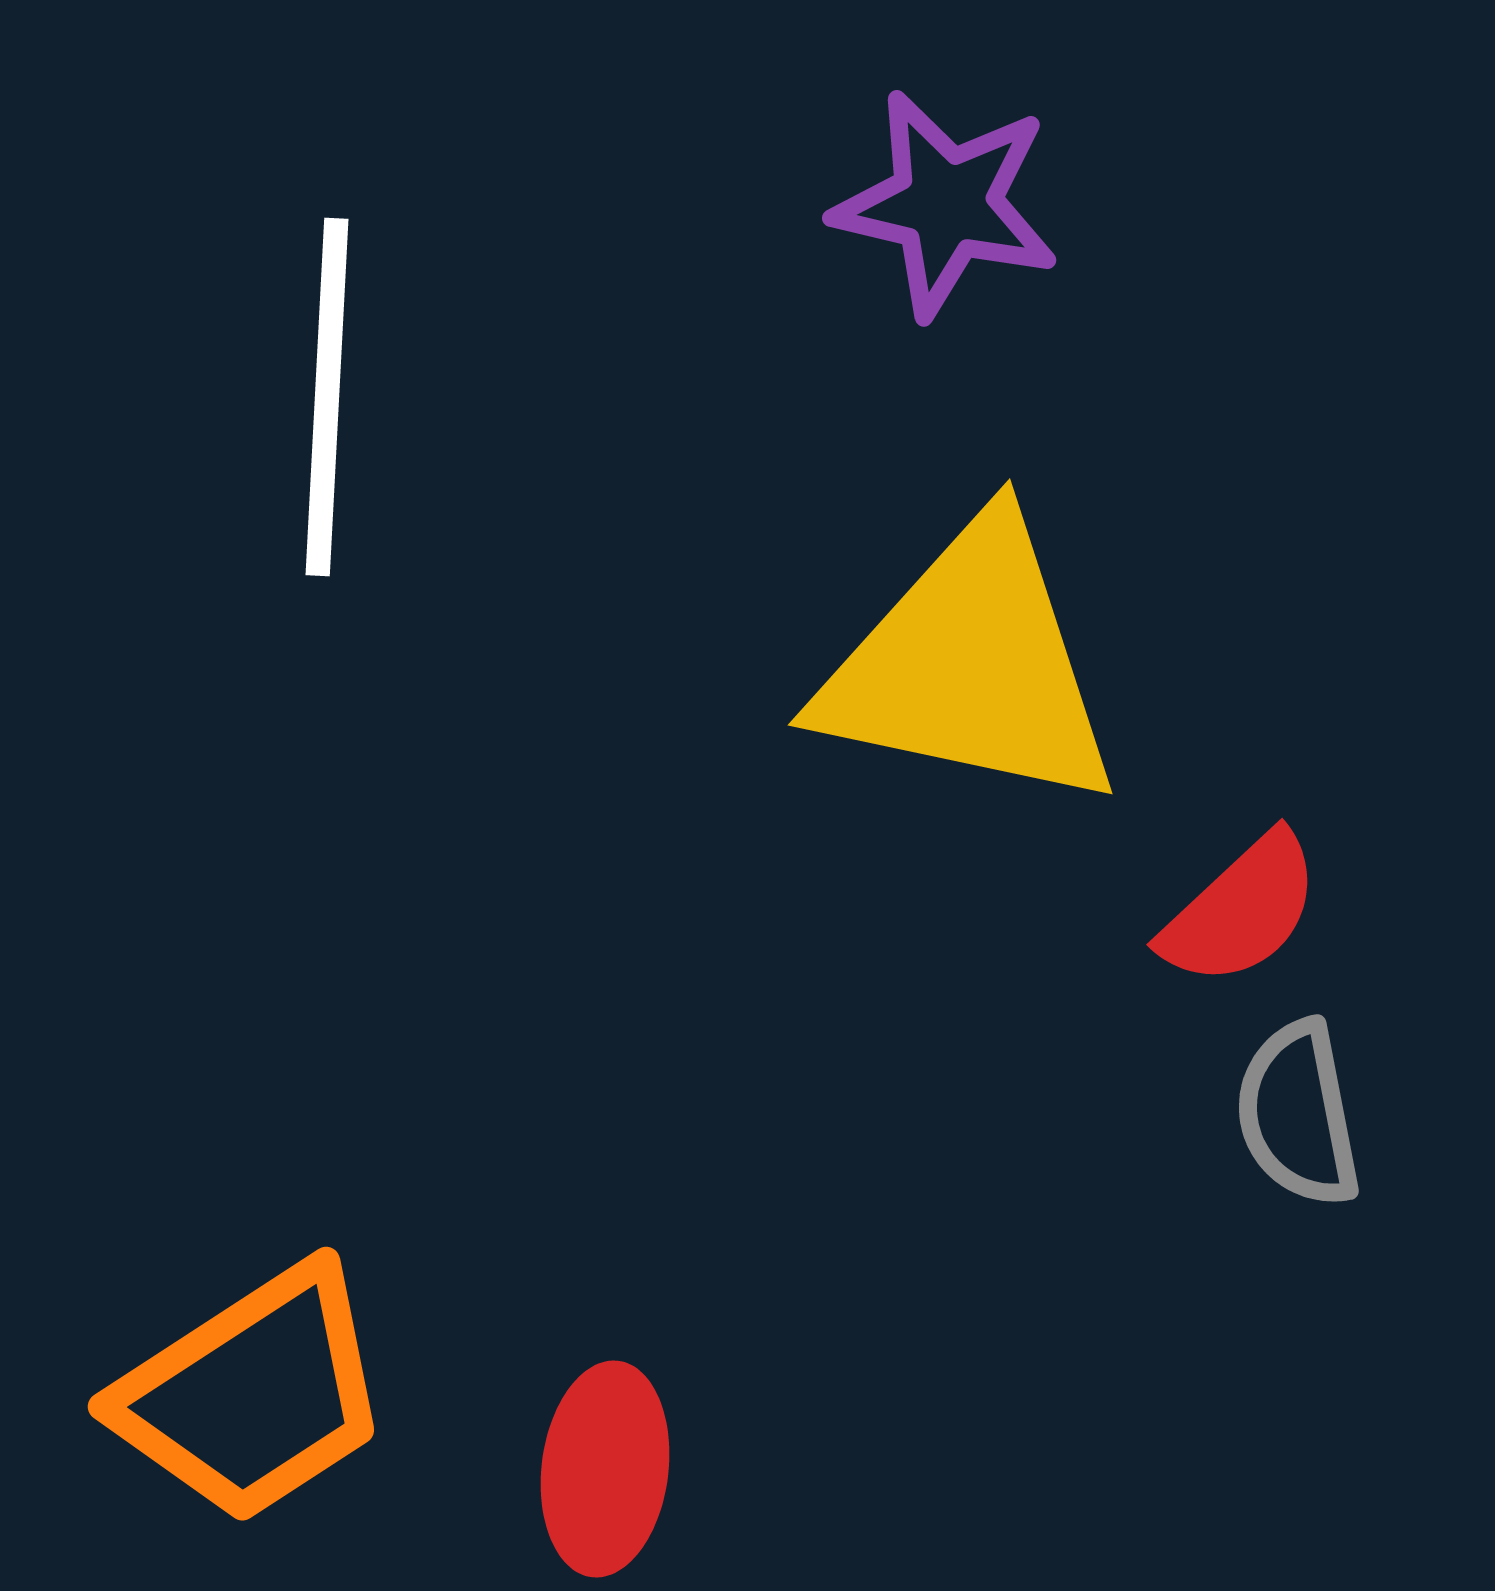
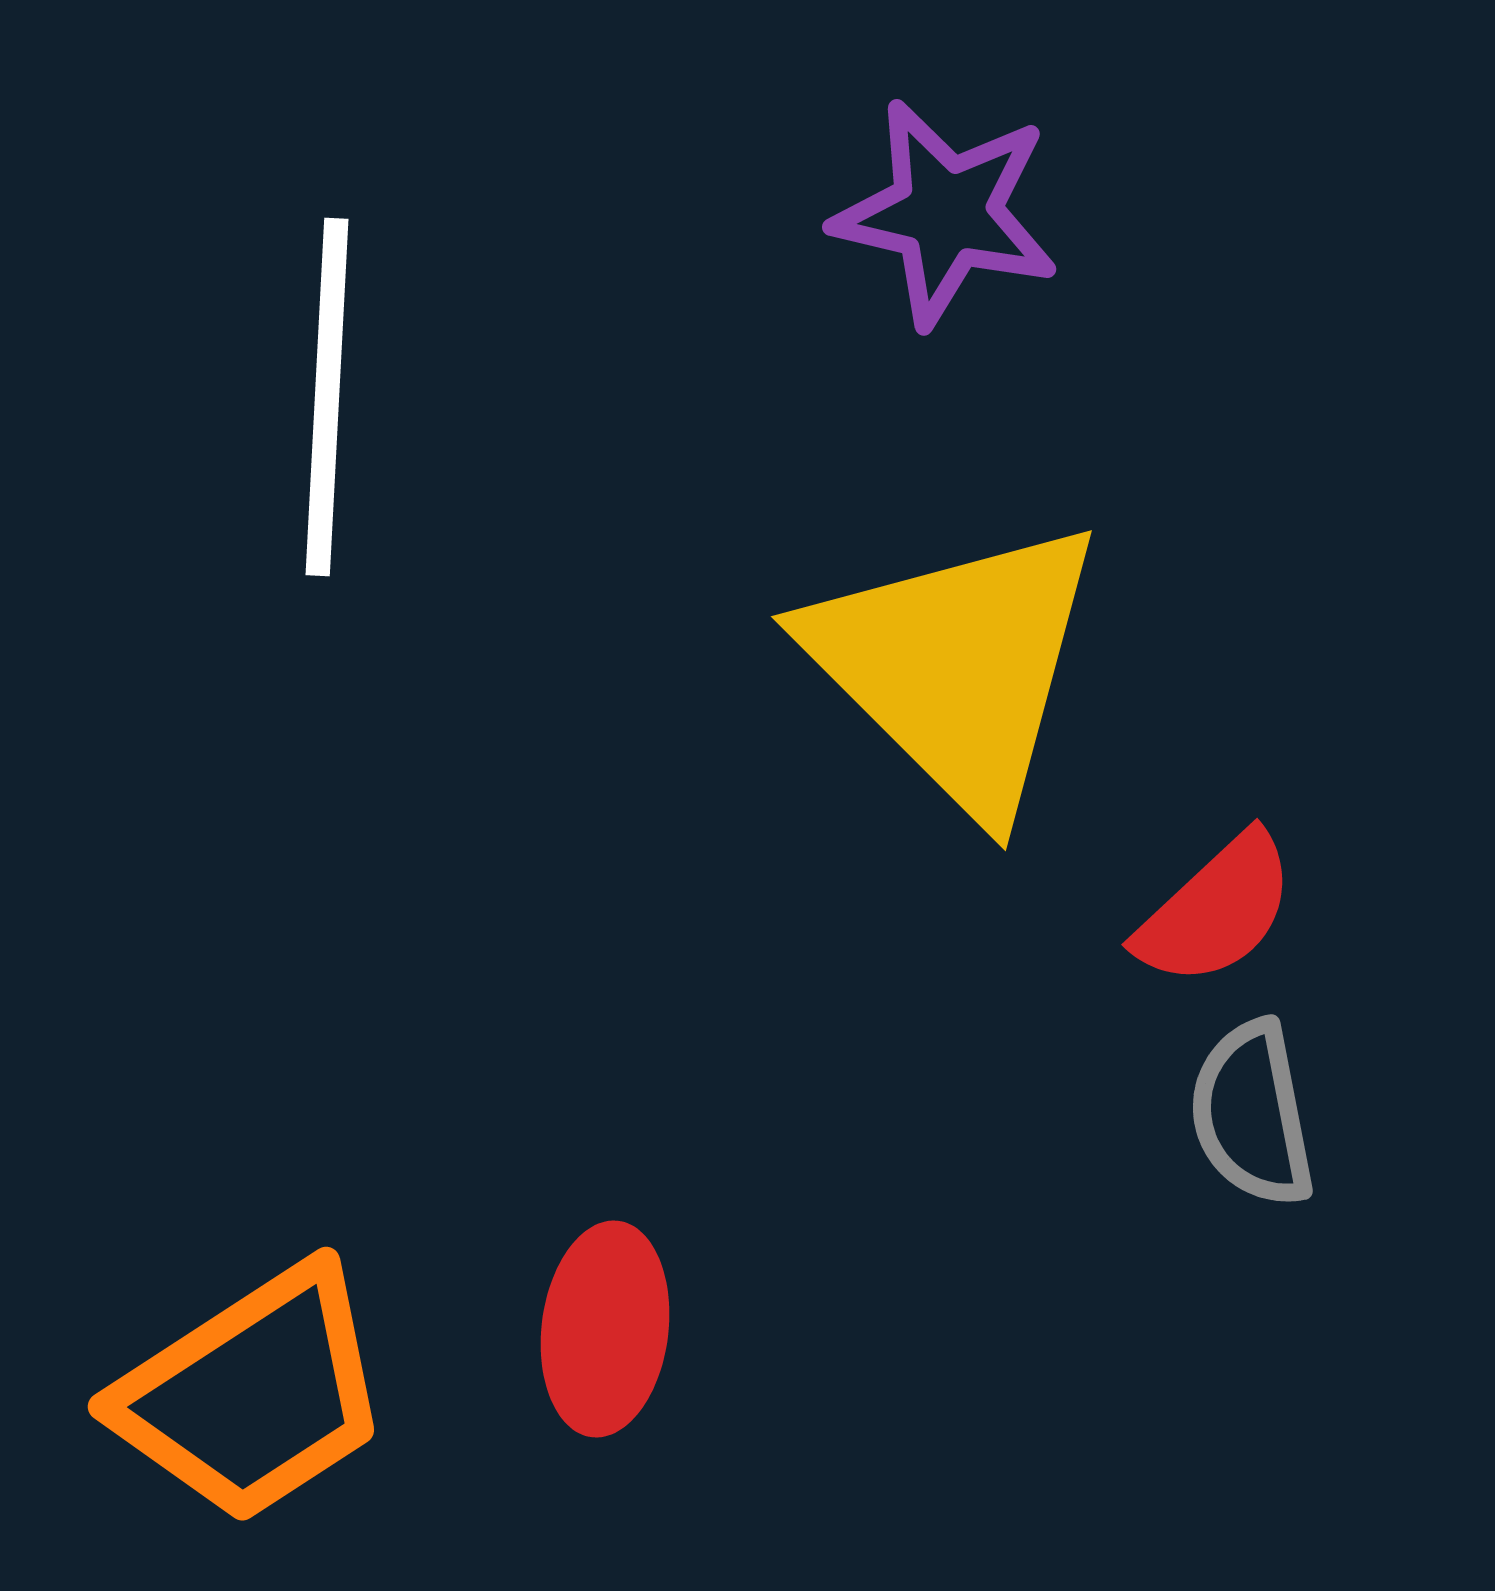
purple star: moved 9 px down
yellow triangle: moved 14 px left; rotated 33 degrees clockwise
red semicircle: moved 25 px left
gray semicircle: moved 46 px left
red ellipse: moved 140 px up
